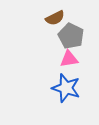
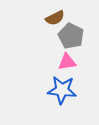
pink triangle: moved 2 px left, 3 px down
blue star: moved 4 px left, 2 px down; rotated 12 degrees counterclockwise
